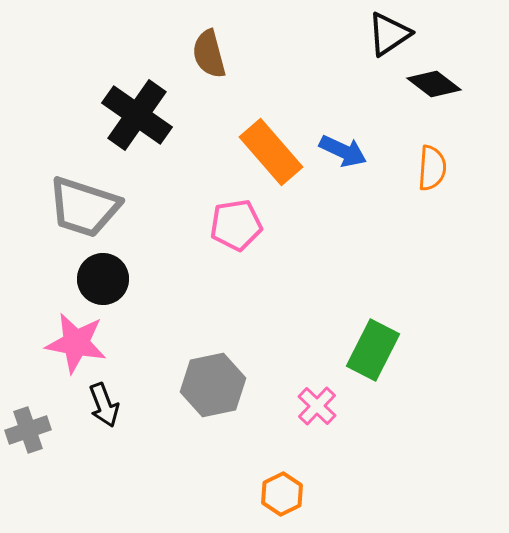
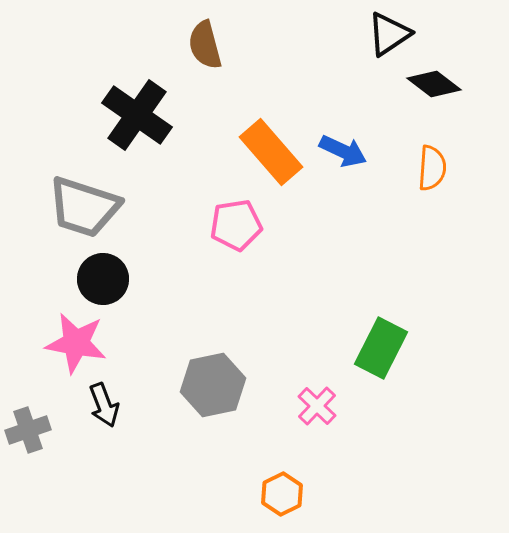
brown semicircle: moved 4 px left, 9 px up
green rectangle: moved 8 px right, 2 px up
